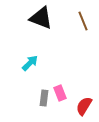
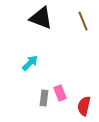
red semicircle: rotated 18 degrees counterclockwise
